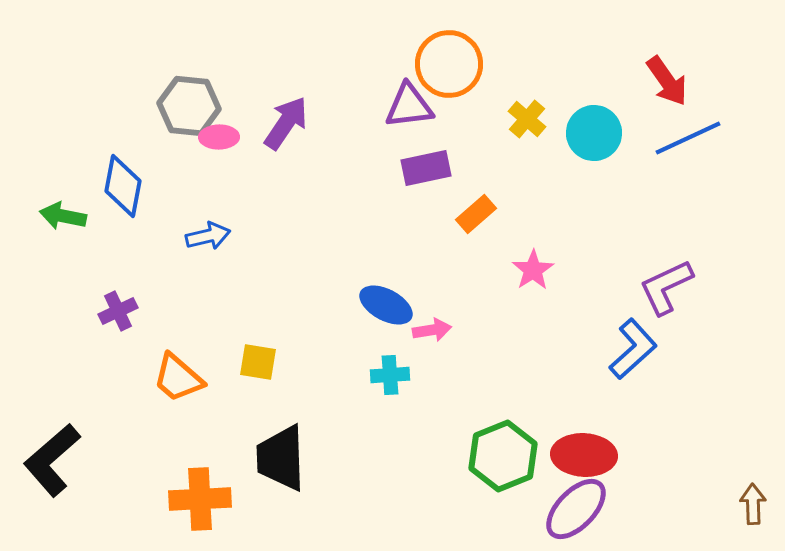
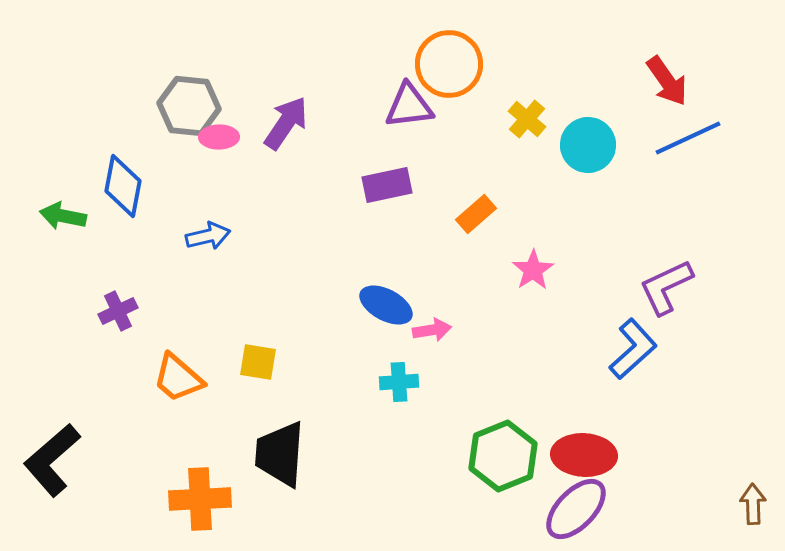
cyan circle: moved 6 px left, 12 px down
purple rectangle: moved 39 px left, 17 px down
cyan cross: moved 9 px right, 7 px down
black trapezoid: moved 1 px left, 4 px up; rotated 6 degrees clockwise
